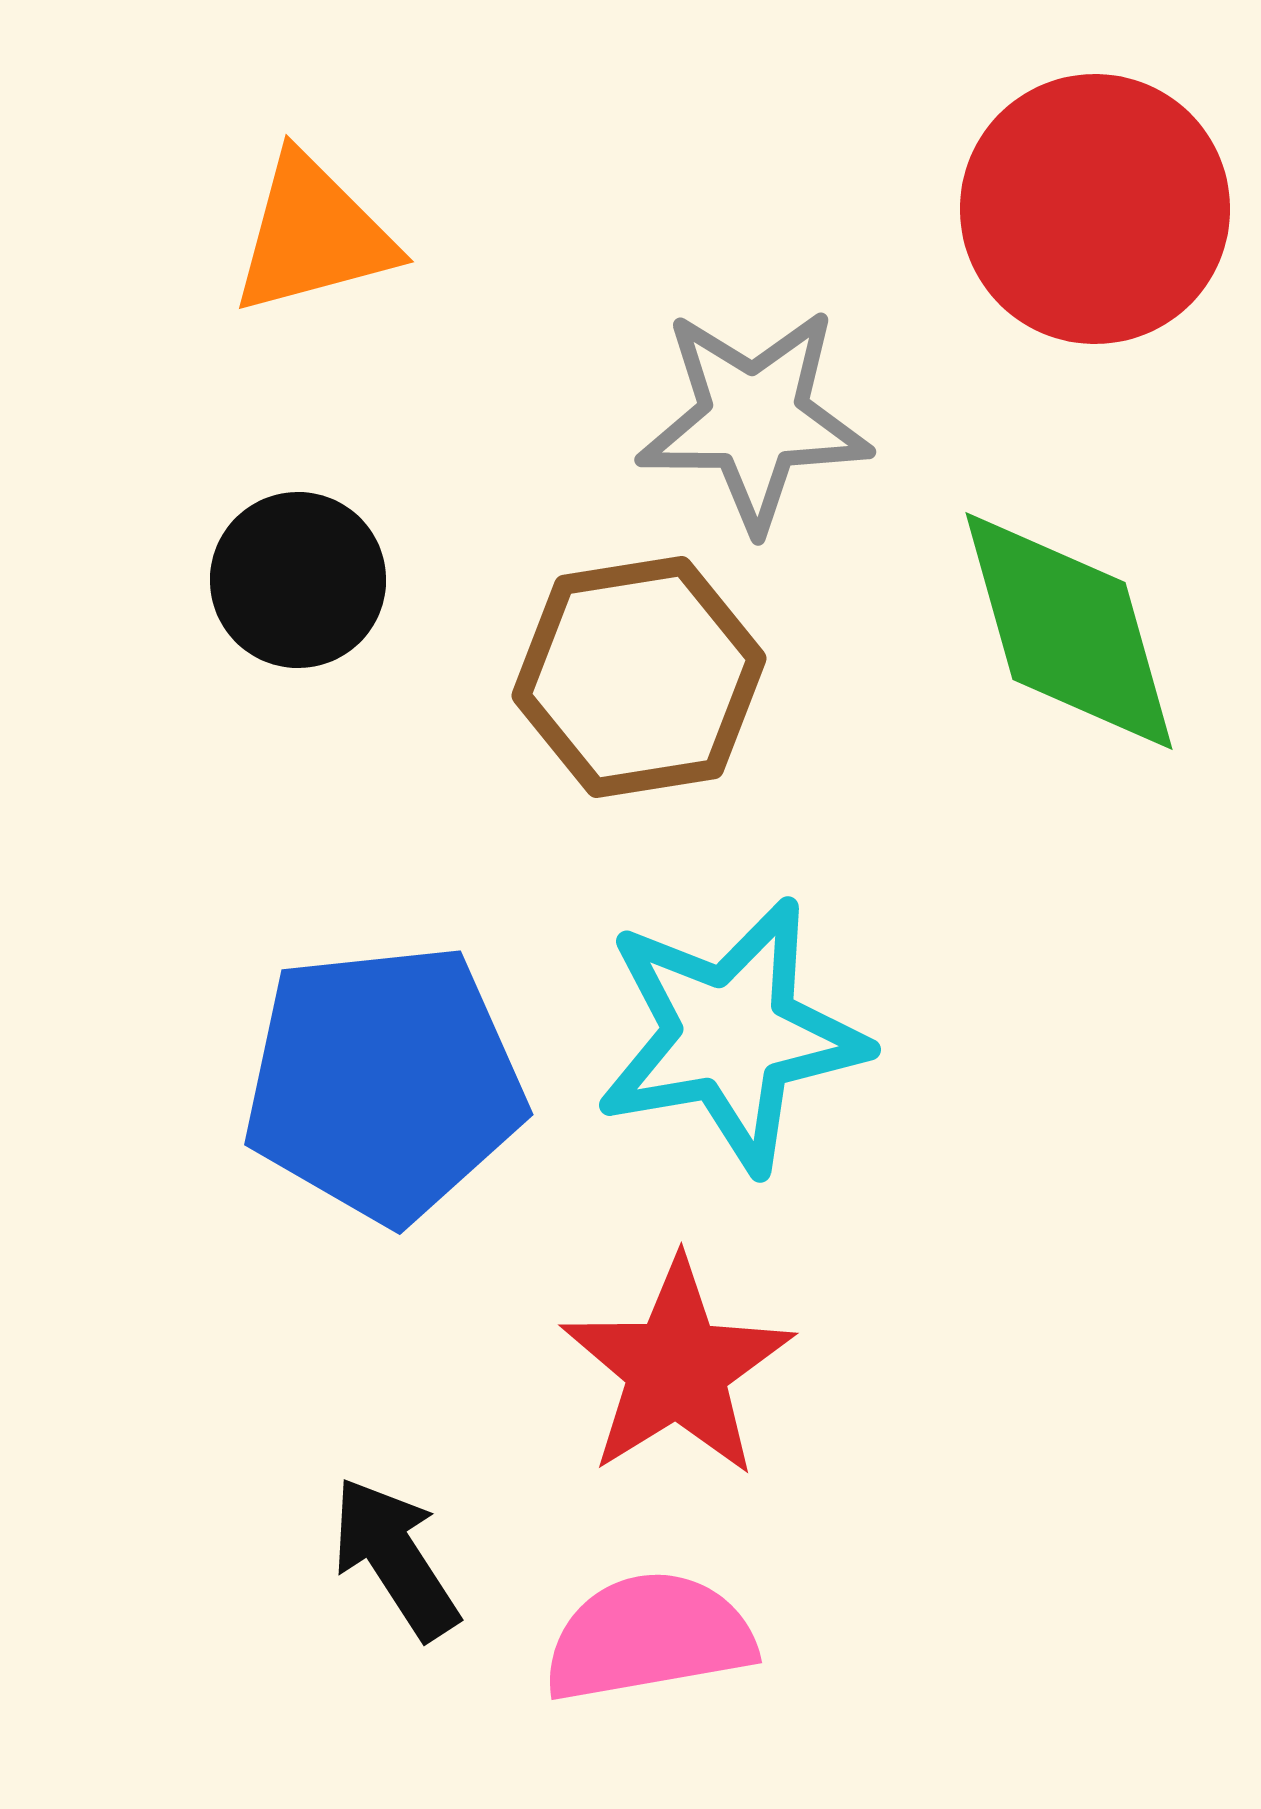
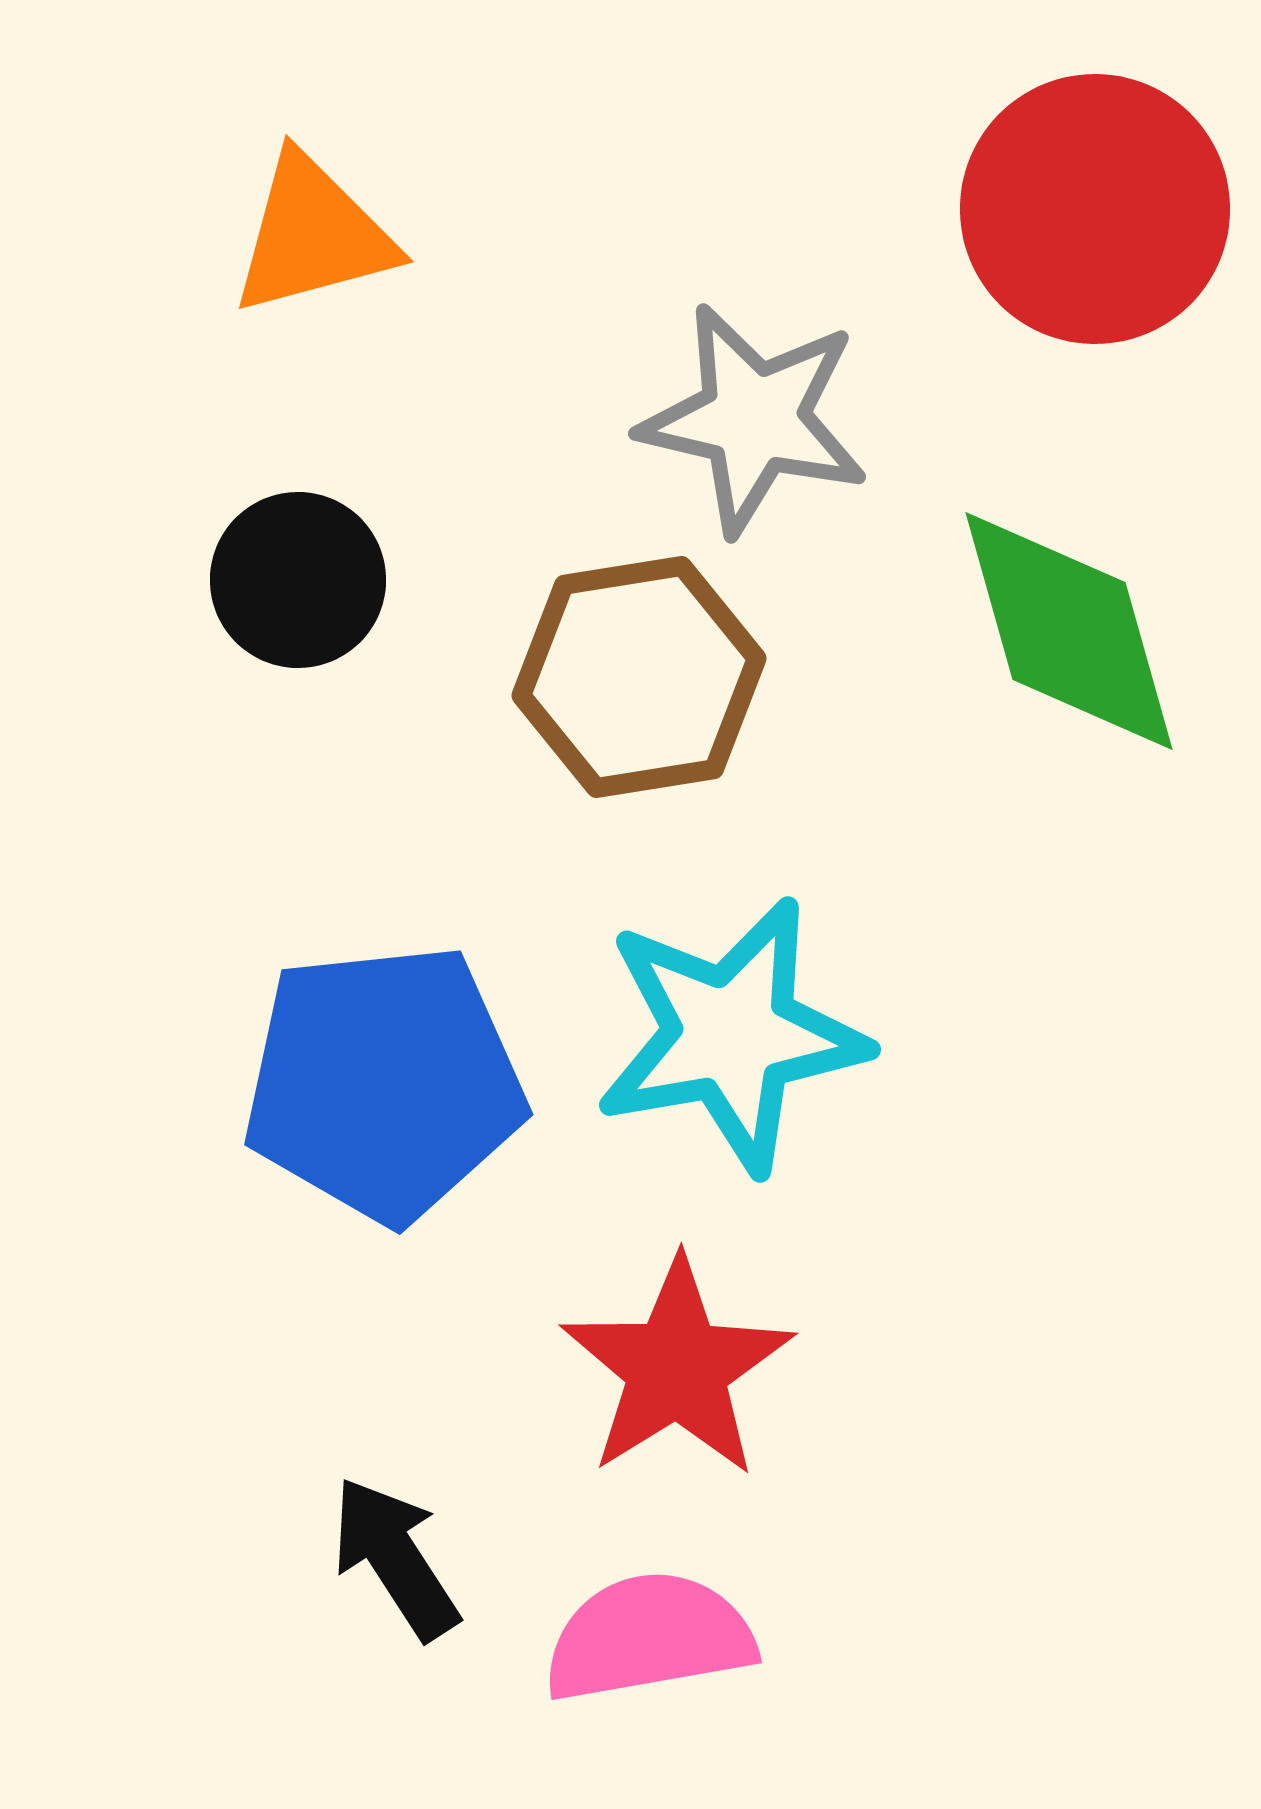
gray star: rotated 13 degrees clockwise
